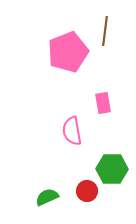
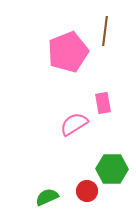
pink semicircle: moved 2 px right, 7 px up; rotated 68 degrees clockwise
